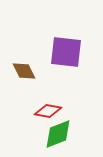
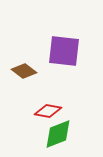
purple square: moved 2 px left, 1 px up
brown diamond: rotated 25 degrees counterclockwise
